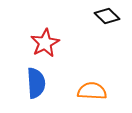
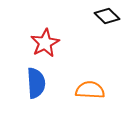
orange semicircle: moved 2 px left, 1 px up
